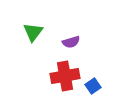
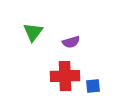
red cross: rotated 8 degrees clockwise
blue square: rotated 28 degrees clockwise
